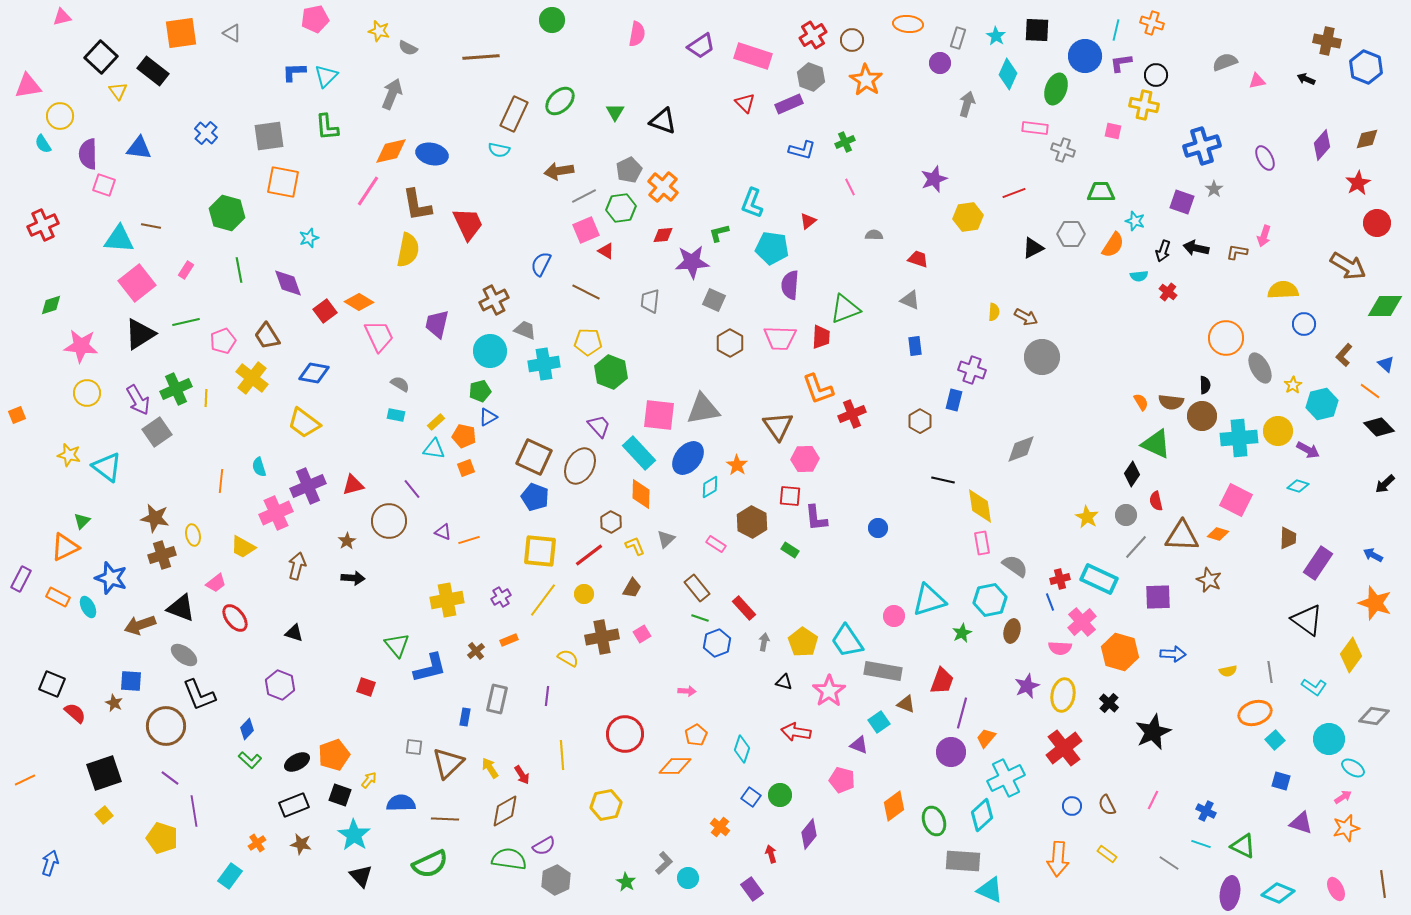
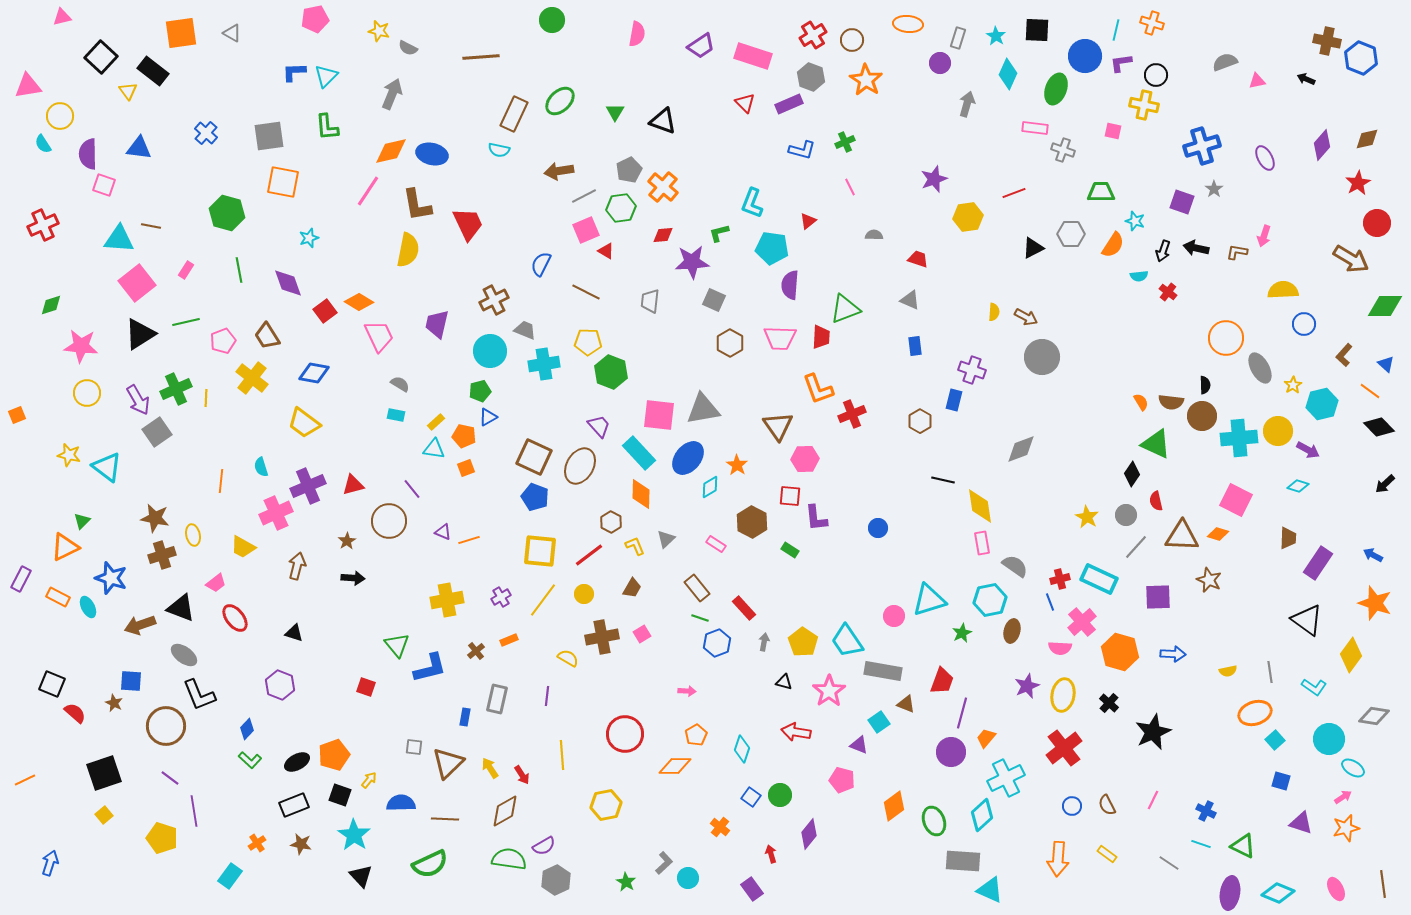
blue hexagon at (1366, 67): moved 5 px left, 9 px up
yellow triangle at (118, 91): moved 10 px right
brown arrow at (1348, 266): moved 3 px right, 7 px up
cyan semicircle at (259, 467): moved 2 px right
